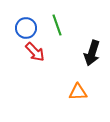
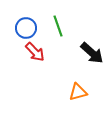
green line: moved 1 px right, 1 px down
black arrow: rotated 65 degrees counterclockwise
orange triangle: rotated 12 degrees counterclockwise
